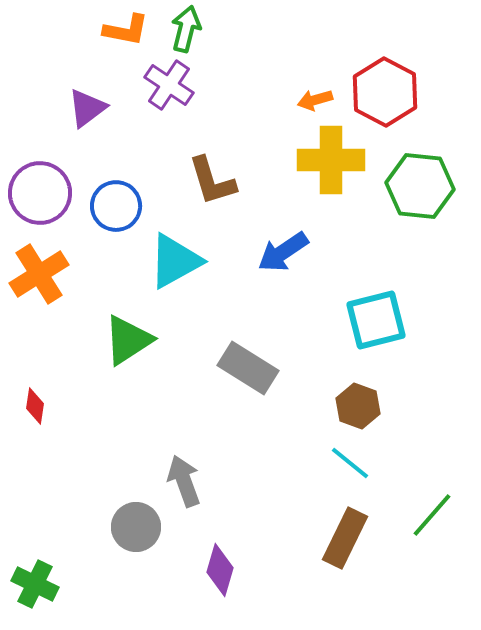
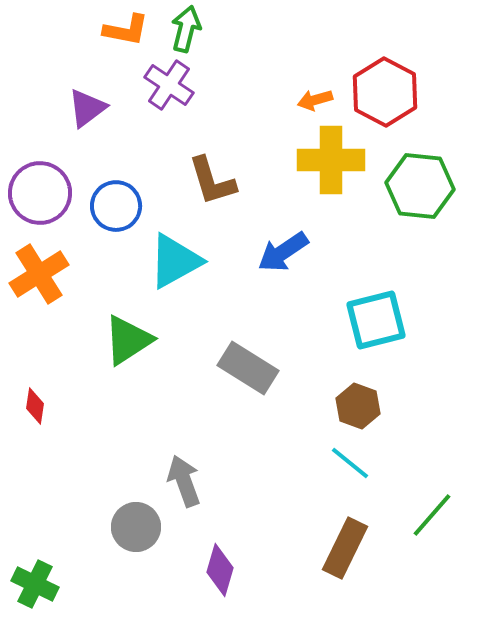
brown rectangle: moved 10 px down
